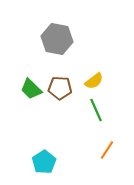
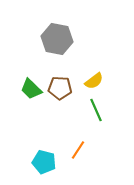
orange line: moved 29 px left
cyan pentagon: rotated 25 degrees counterclockwise
